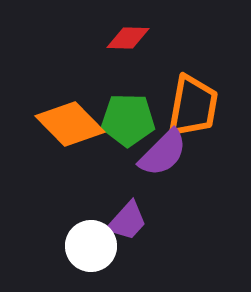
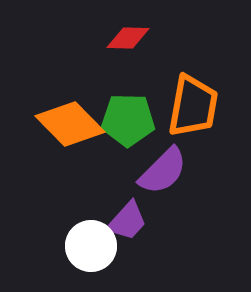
purple semicircle: moved 18 px down
